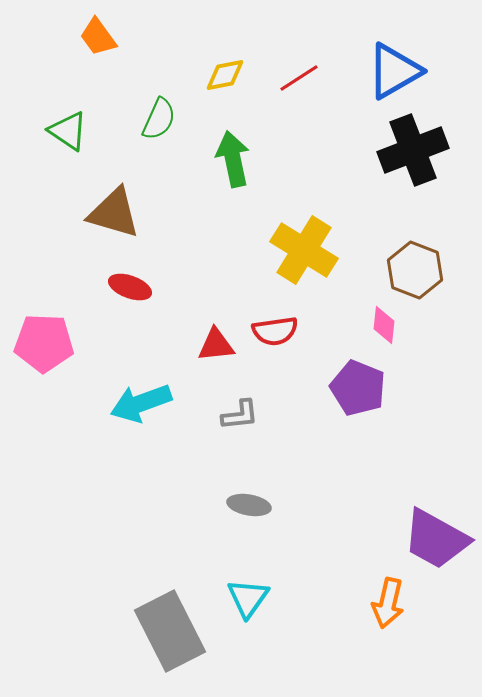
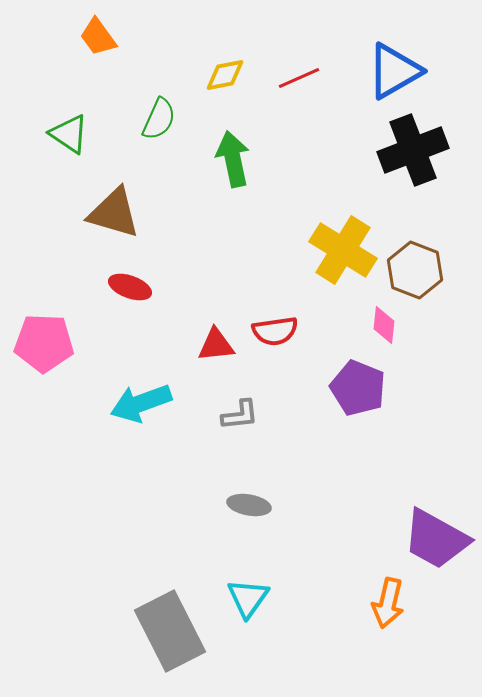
red line: rotated 9 degrees clockwise
green triangle: moved 1 px right, 3 px down
yellow cross: moved 39 px right
